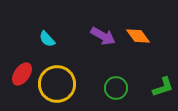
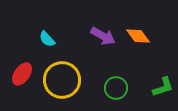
yellow circle: moved 5 px right, 4 px up
